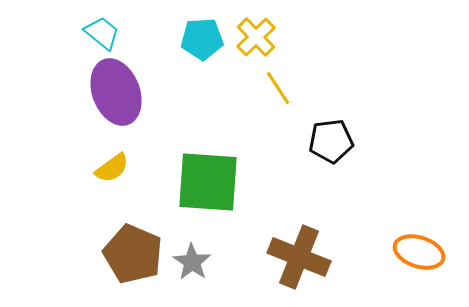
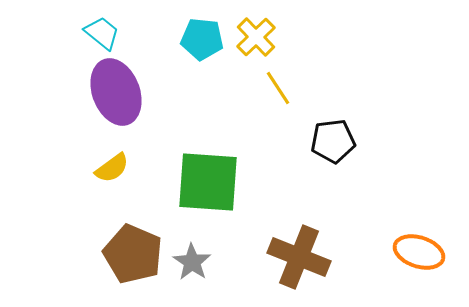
cyan pentagon: rotated 9 degrees clockwise
black pentagon: moved 2 px right
